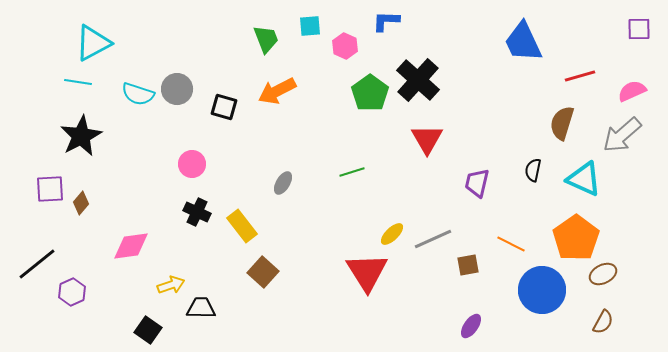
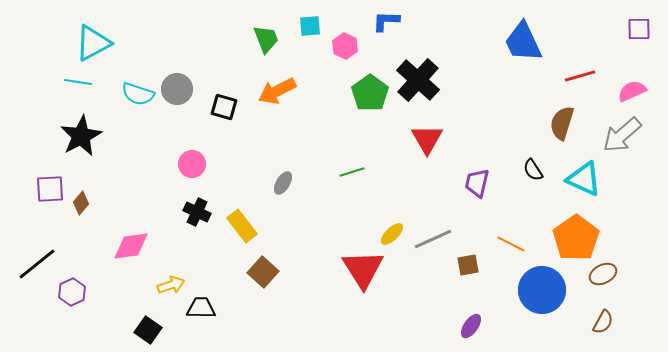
black semicircle at (533, 170): rotated 45 degrees counterclockwise
red triangle at (367, 272): moved 4 px left, 3 px up
